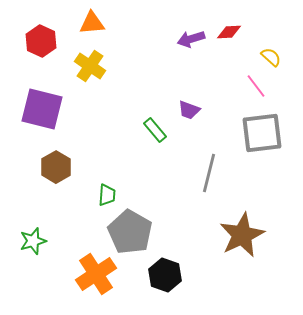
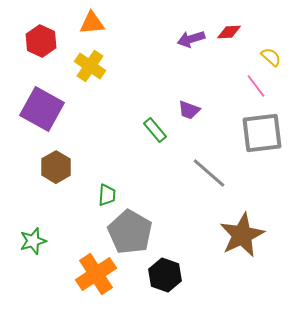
purple square: rotated 15 degrees clockwise
gray line: rotated 63 degrees counterclockwise
